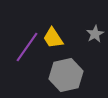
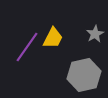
yellow trapezoid: rotated 120 degrees counterclockwise
gray hexagon: moved 18 px right
